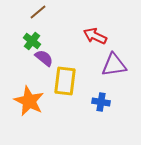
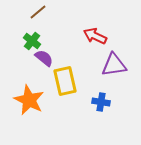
yellow rectangle: rotated 20 degrees counterclockwise
orange star: moved 1 px up
